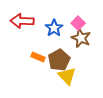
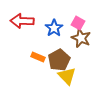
pink square: rotated 16 degrees counterclockwise
